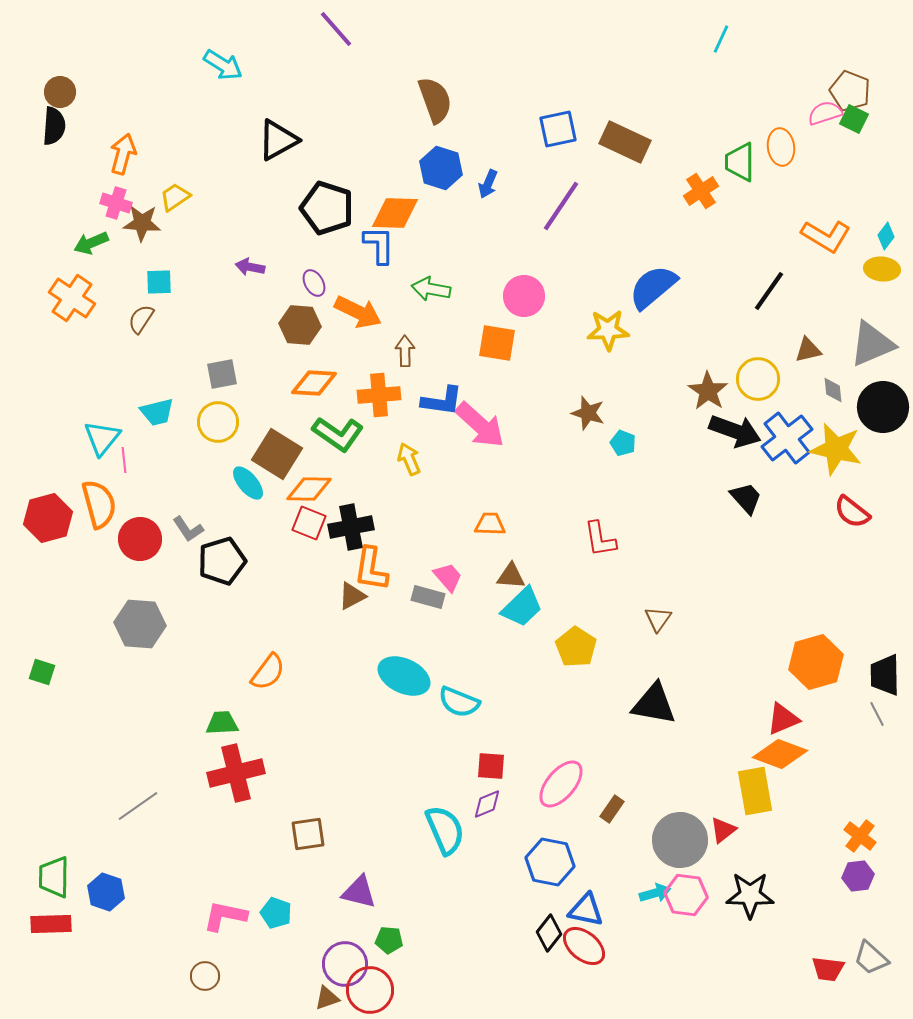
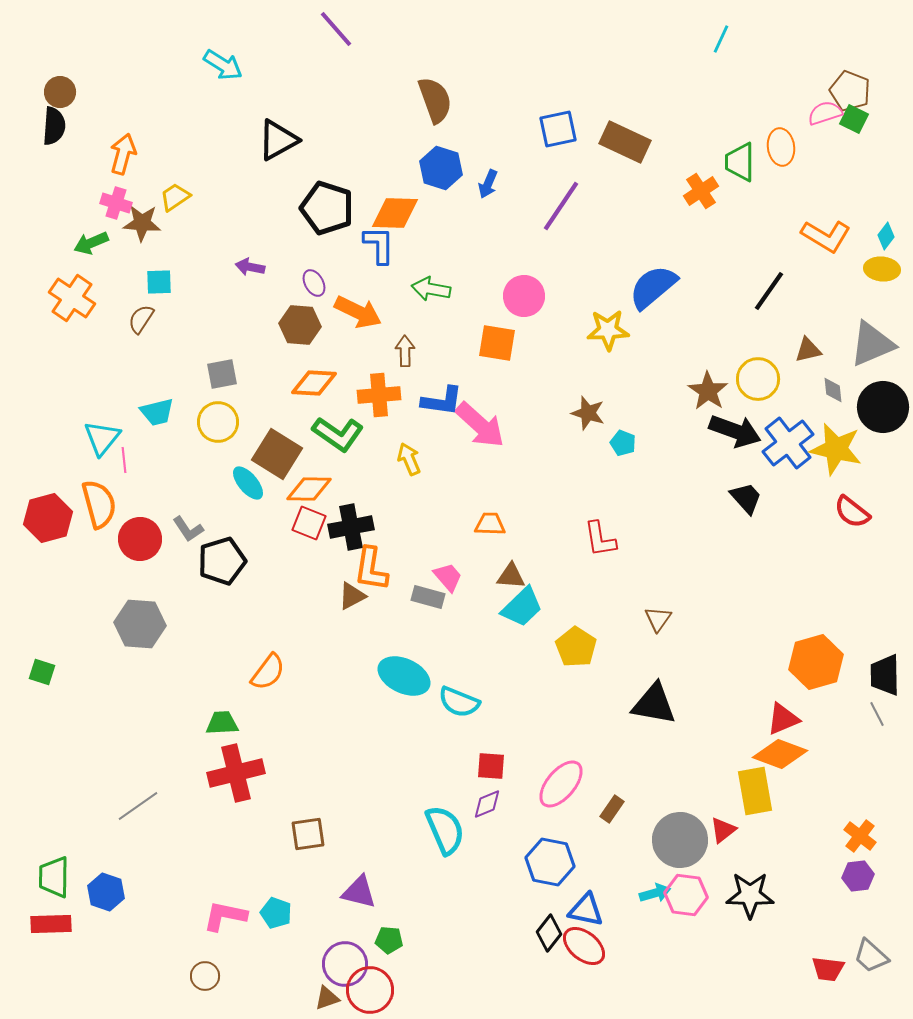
blue cross at (787, 438): moved 1 px right, 5 px down
gray trapezoid at (871, 958): moved 2 px up
